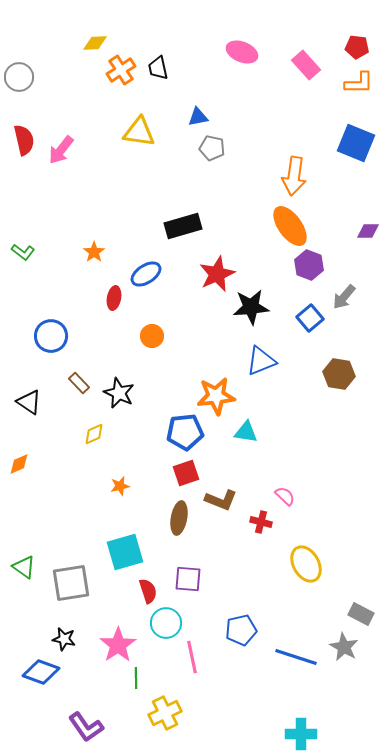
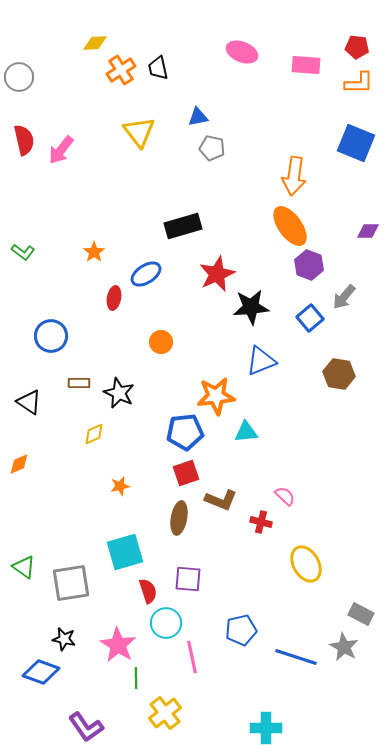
pink rectangle at (306, 65): rotated 44 degrees counterclockwise
yellow triangle at (139, 132): rotated 44 degrees clockwise
orange circle at (152, 336): moved 9 px right, 6 px down
brown rectangle at (79, 383): rotated 45 degrees counterclockwise
cyan triangle at (246, 432): rotated 15 degrees counterclockwise
pink star at (118, 645): rotated 6 degrees counterclockwise
yellow cross at (165, 713): rotated 12 degrees counterclockwise
cyan cross at (301, 734): moved 35 px left, 6 px up
